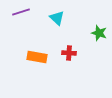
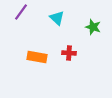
purple line: rotated 36 degrees counterclockwise
green star: moved 6 px left, 6 px up
